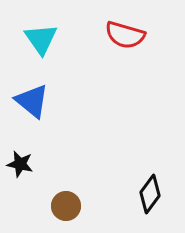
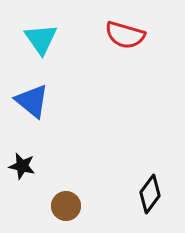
black star: moved 2 px right, 2 px down
